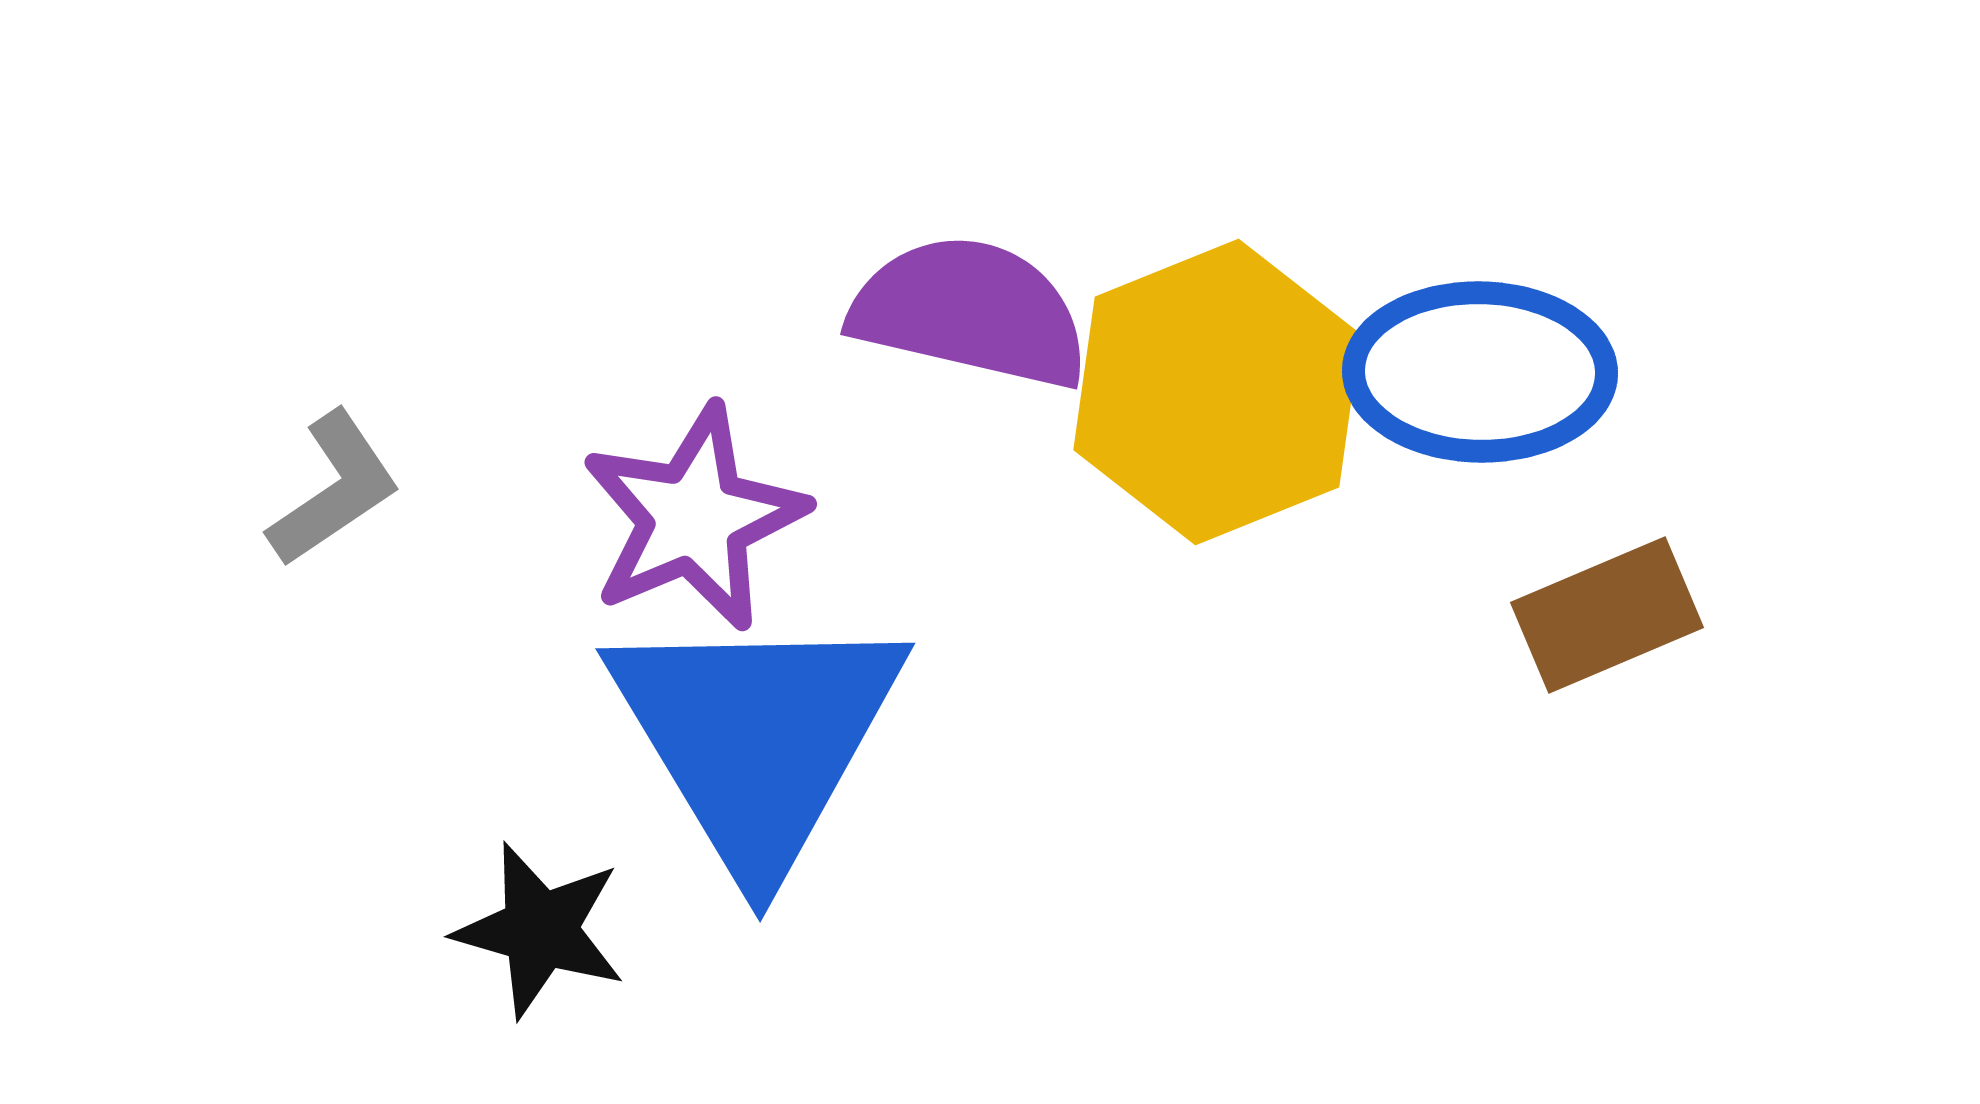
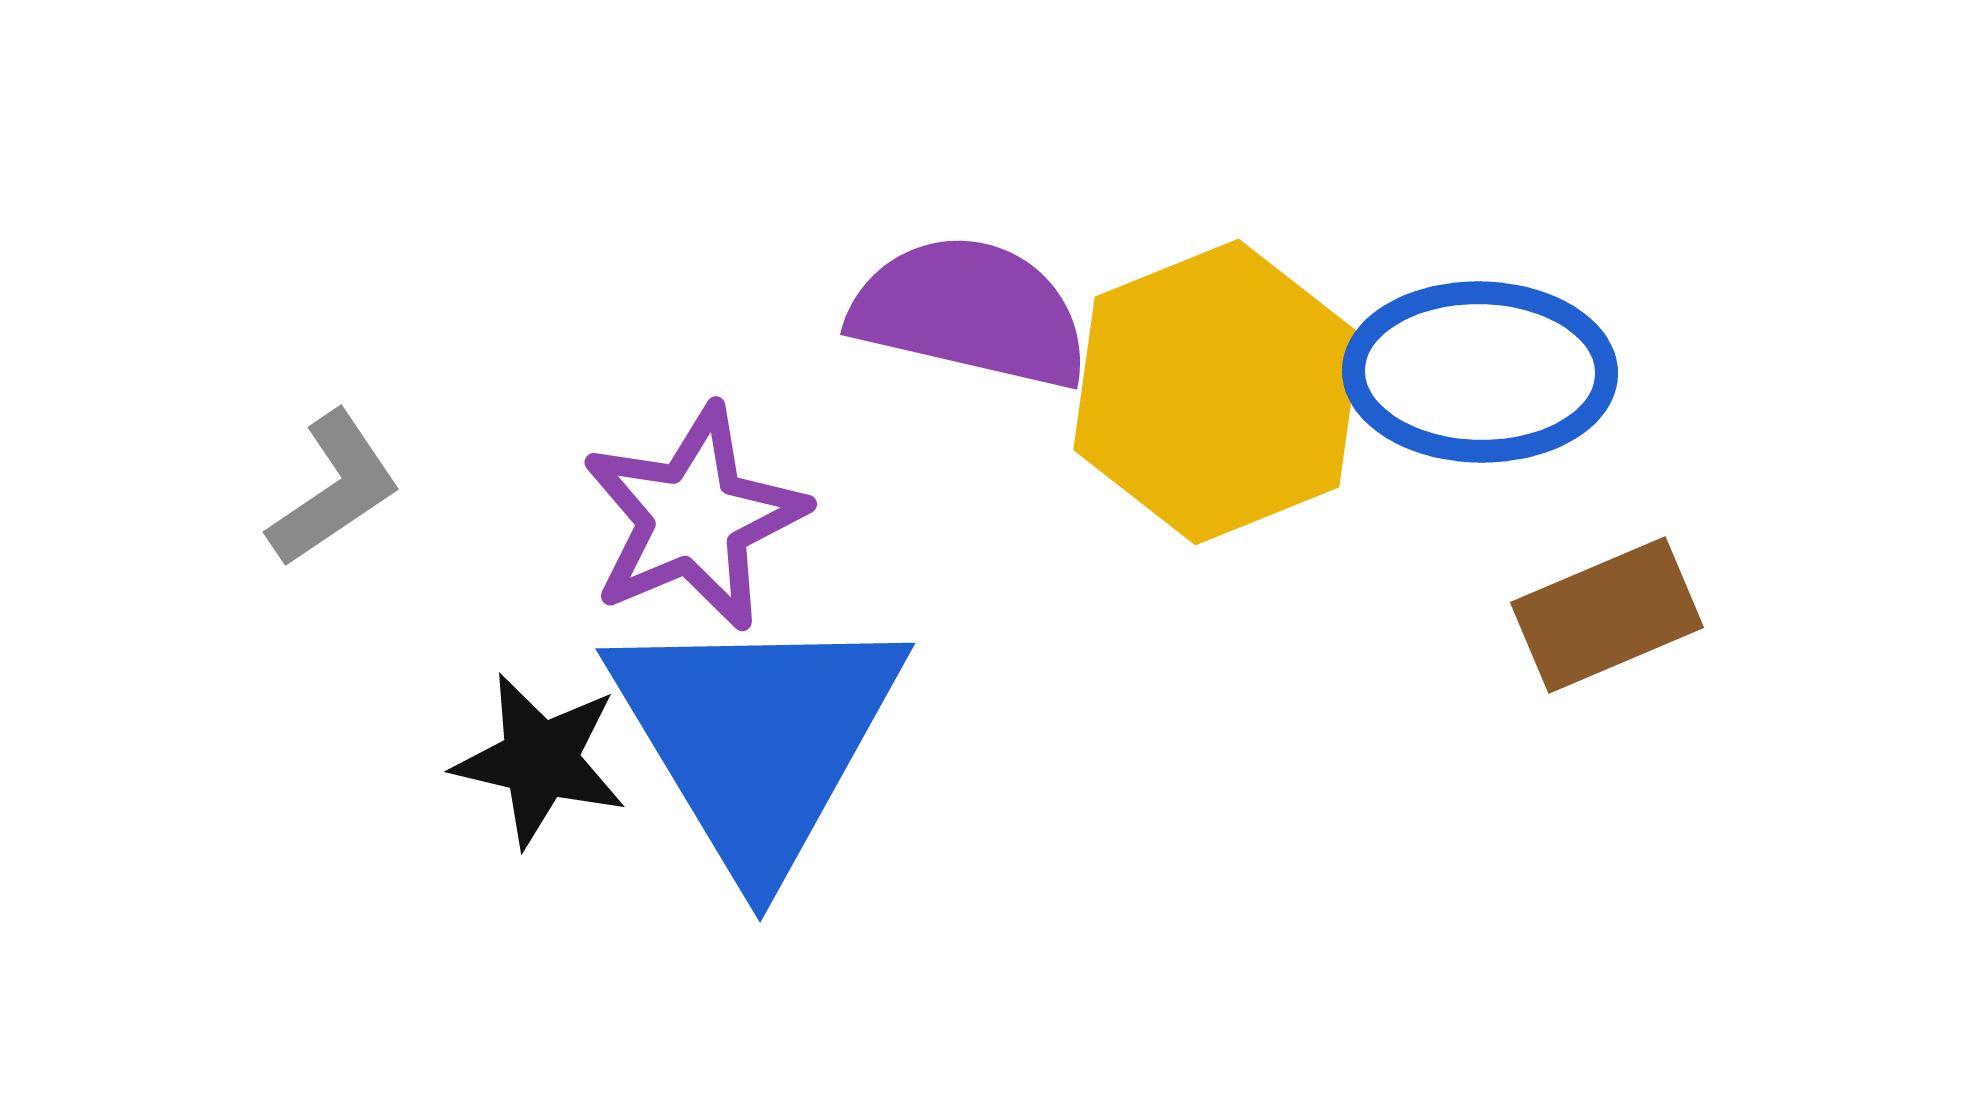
black star: moved 170 px up; rotated 3 degrees counterclockwise
